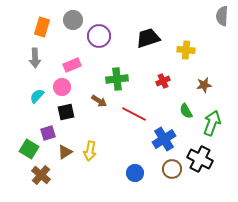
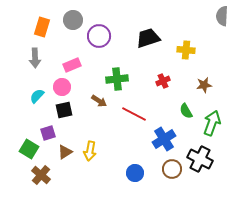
black square: moved 2 px left, 2 px up
